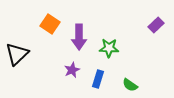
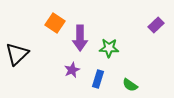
orange square: moved 5 px right, 1 px up
purple arrow: moved 1 px right, 1 px down
